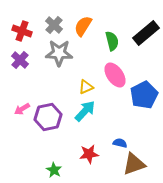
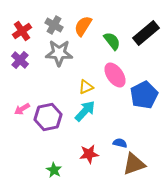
gray cross: rotated 12 degrees counterclockwise
red cross: rotated 36 degrees clockwise
green semicircle: rotated 24 degrees counterclockwise
